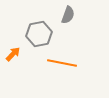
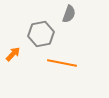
gray semicircle: moved 1 px right, 1 px up
gray hexagon: moved 2 px right
